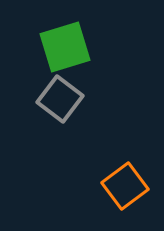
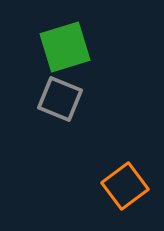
gray square: rotated 15 degrees counterclockwise
